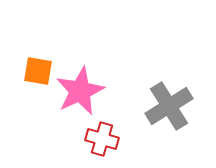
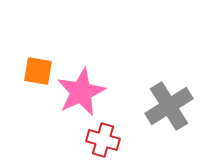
pink star: moved 1 px right, 1 px down
red cross: moved 1 px right, 1 px down
